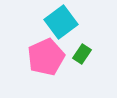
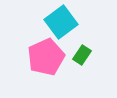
green rectangle: moved 1 px down
